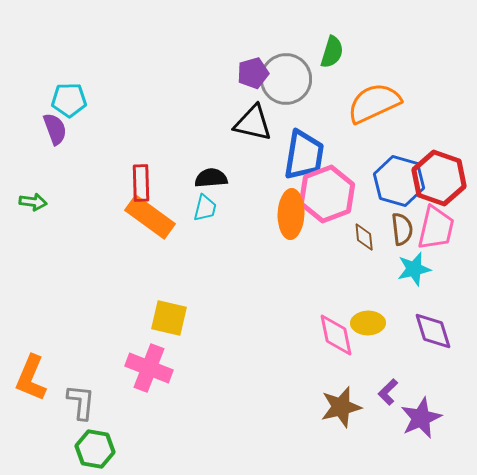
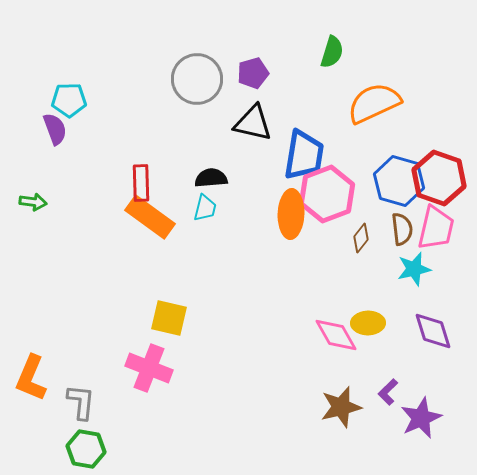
gray circle: moved 89 px left
brown diamond: moved 3 px left, 1 px down; rotated 44 degrees clockwise
pink diamond: rotated 18 degrees counterclockwise
green hexagon: moved 9 px left
